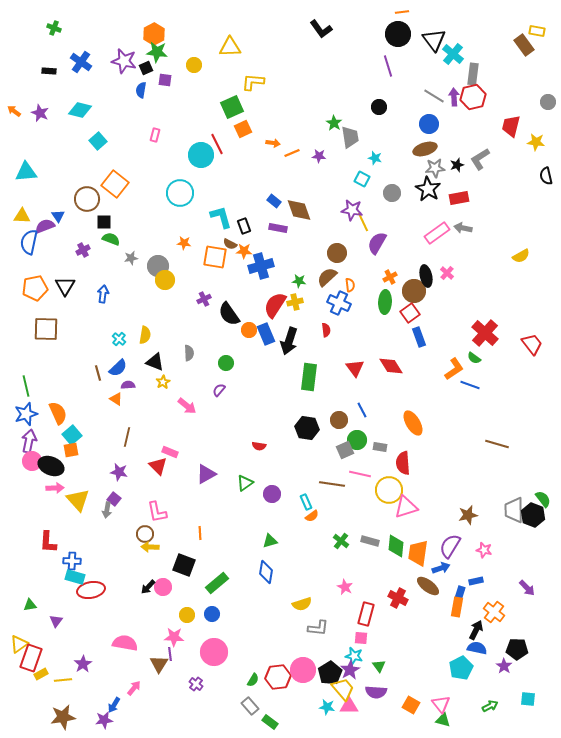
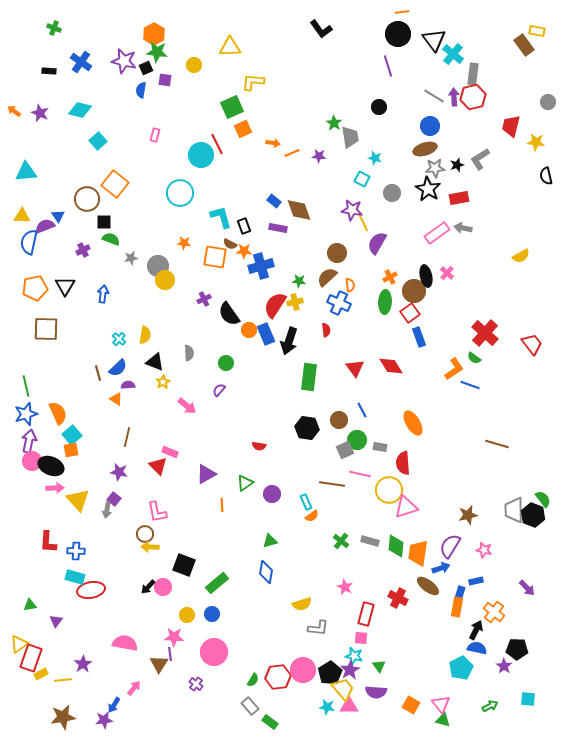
blue circle at (429, 124): moved 1 px right, 2 px down
orange line at (200, 533): moved 22 px right, 28 px up
blue cross at (72, 561): moved 4 px right, 10 px up
